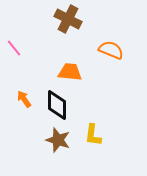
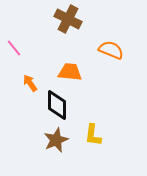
orange arrow: moved 6 px right, 16 px up
brown star: moved 2 px left; rotated 30 degrees clockwise
